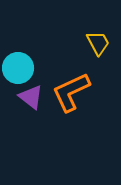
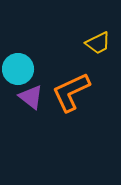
yellow trapezoid: rotated 92 degrees clockwise
cyan circle: moved 1 px down
